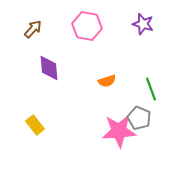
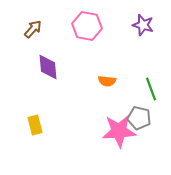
purple star: moved 1 px down
purple diamond: moved 1 px left, 1 px up
orange semicircle: rotated 24 degrees clockwise
gray pentagon: rotated 10 degrees counterclockwise
yellow rectangle: rotated 24 degrees clockwise
